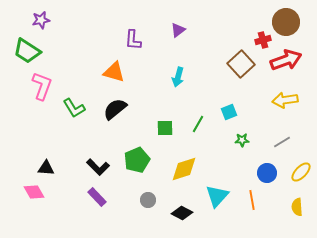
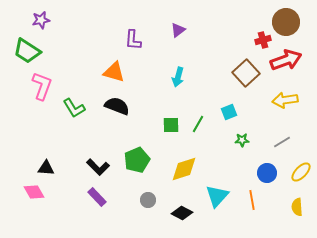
brown square: moved 5 px right, 9 px down
black semicircle: moved 2 px right, 3 px up; rotated 60 degrees clockwise
green square: moved 6 px right, 3 px up
